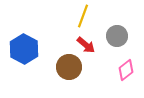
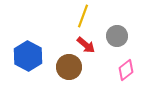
blue hexagon: moved 4 px right, 7 px down
